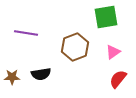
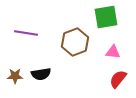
brown hexagon: moved 5 px up
pink triangle: rotated 42 degrees clockwise
brown star: moved 3 px right, 1 px up
